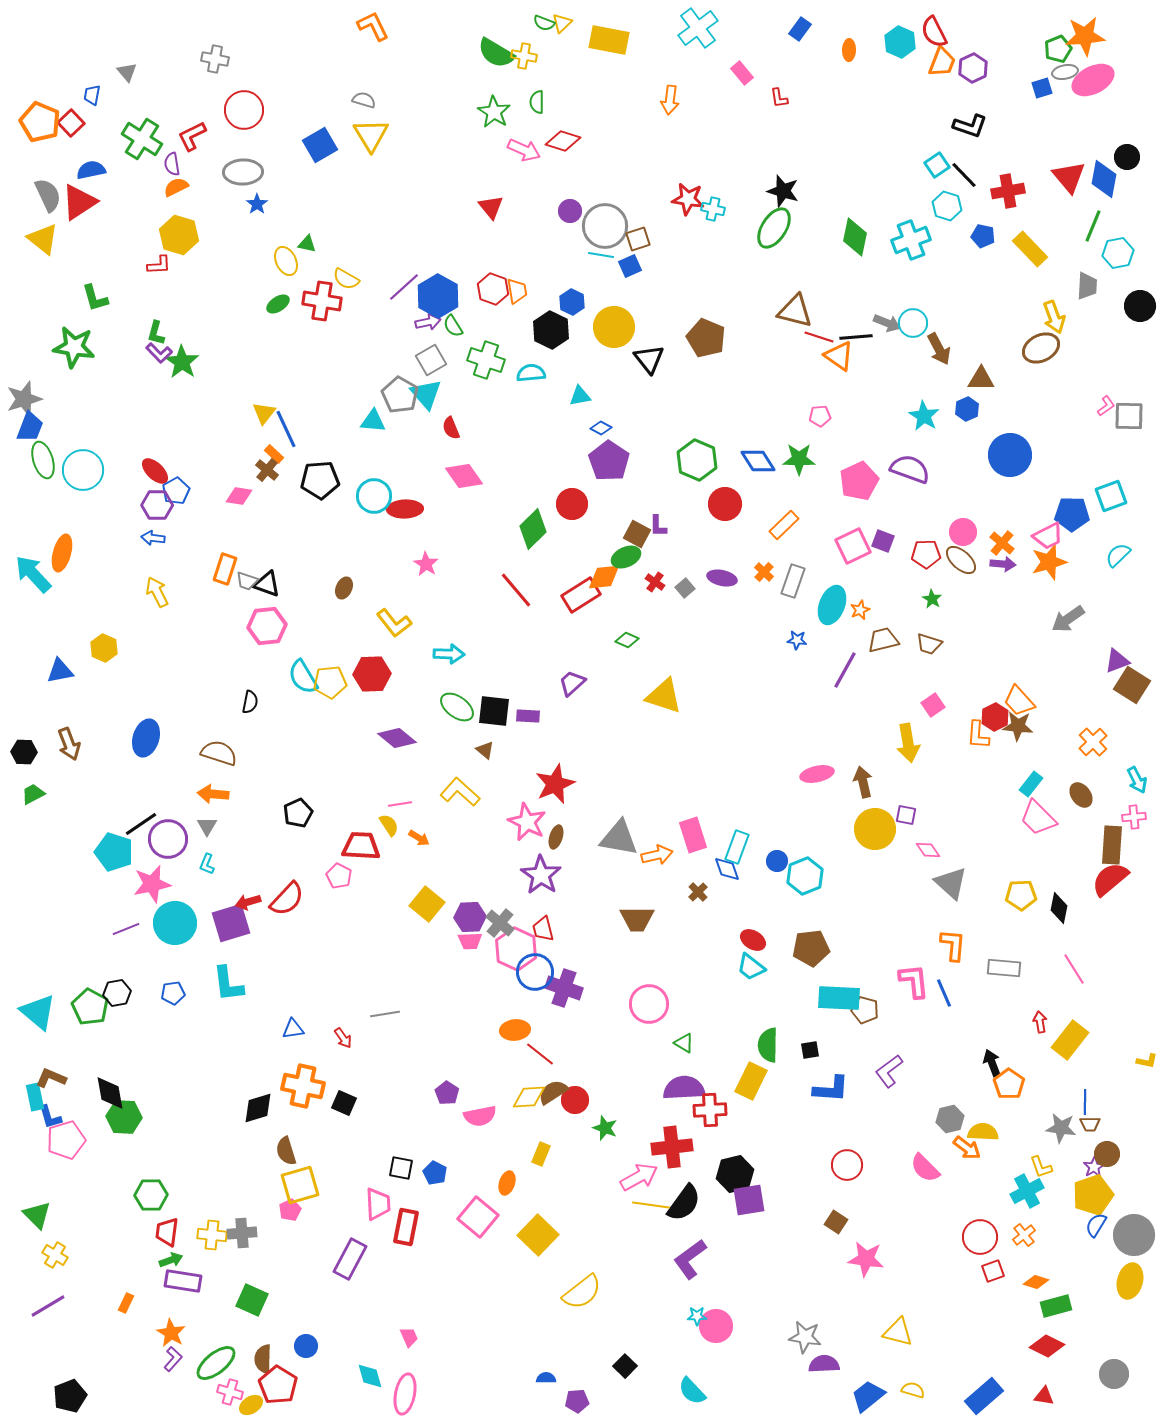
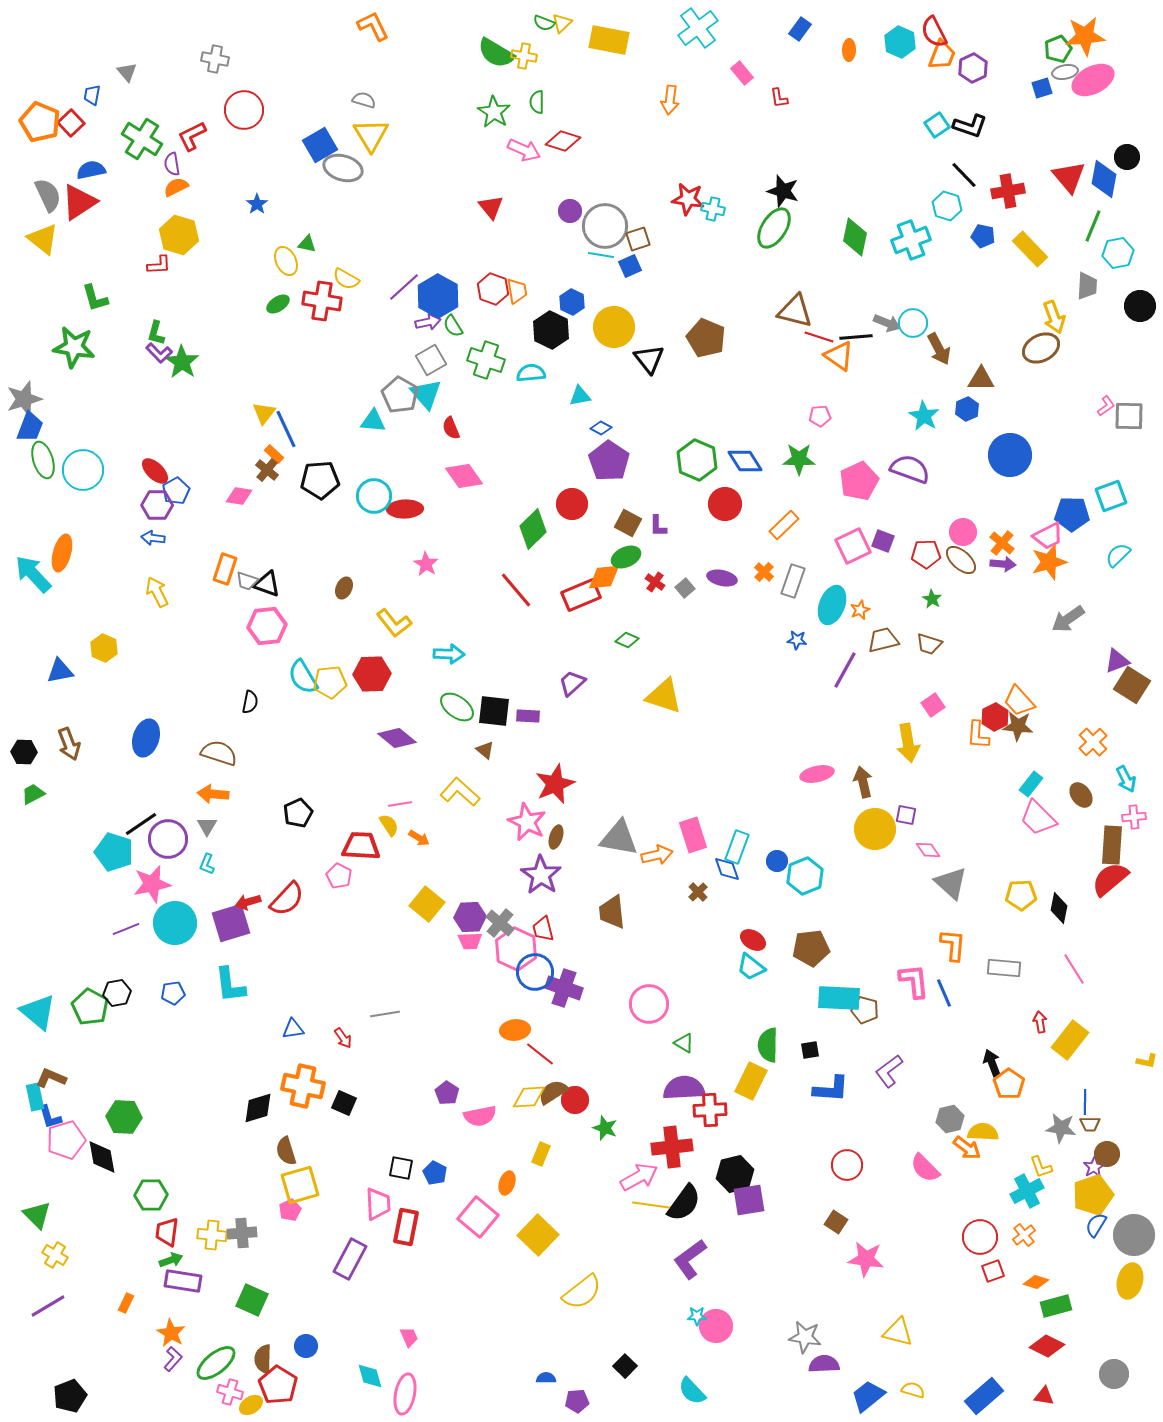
orange trapezoid at (942, 62): moved 7 px up
cyan square at (937, 165): moved 40 px up
gray ellipse at (243, 172): moved 100 px right, 4 px up; rotated 18 degrees clockwise
blue diamond at (758, 461): moved 13 px left
brown square at (637, 534): moved 9 px left, 11 px up
red rectangle at (581, 595): rotated 9 degrees clockwise
cyan arrow at (1137, 780): moved 11 px left, 1 px up
brown trapezoid at (637, 919): moved 25 px left, 7 px up; rotated 84 degrees clockwise
cyan L-shape at (228, 984): moved 2 px right, 1 px down
black diamond at (110, 1093): moved 8 px left, 64 px down
